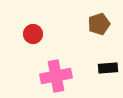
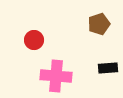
red circle: moved 1 px right, 6 px down
pink cross: rotated 16 degrees clockwise
